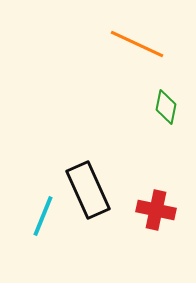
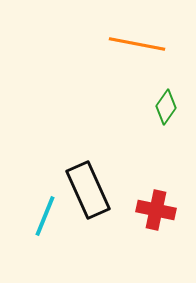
orange line: rotated 14 degrees counterclockwise
green diamond: rotated 24 degrees clockwise
cyan line: moved 2 px right
